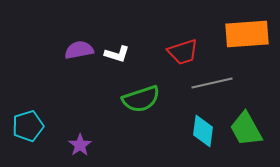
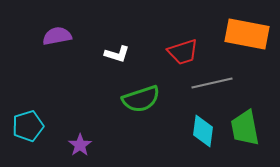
orange rectangle: rotated 15 degrees clockwise
purple semicircle: moved 22 px left, 14 px up
green trapezoid: moved 1 px left, 1 px up; rotated 18 degrees clockwise
